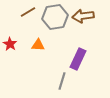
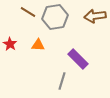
brown line: rotated 63 degrees clockwise
brown arrow: moved 12 px right
purple rectangle: rotated 70 degrees counterclockwise
